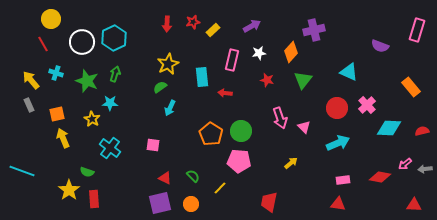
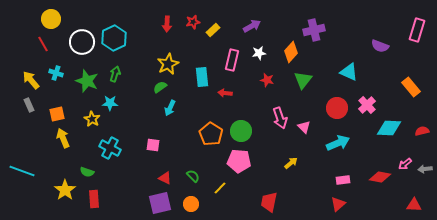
cyan cross at (110, 148): rotated 10 degrees counterclockwise
yellow star at (69, 190): moved 4 px left
red triangle at (338, 204): rotated 49 degrees counterclockwise
